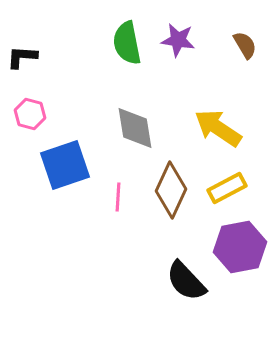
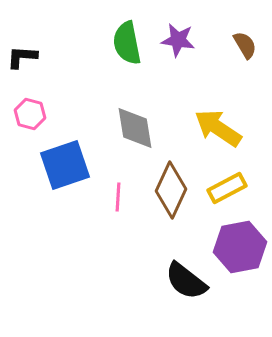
black semicircle: rotated 9 degrees counterclockwise
